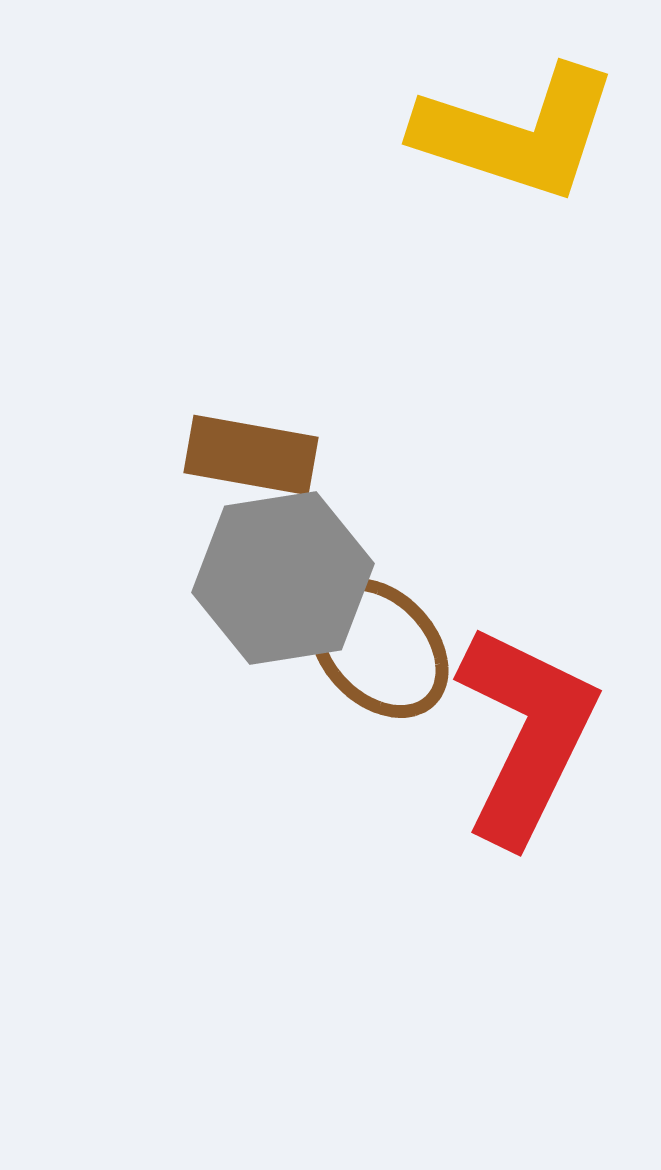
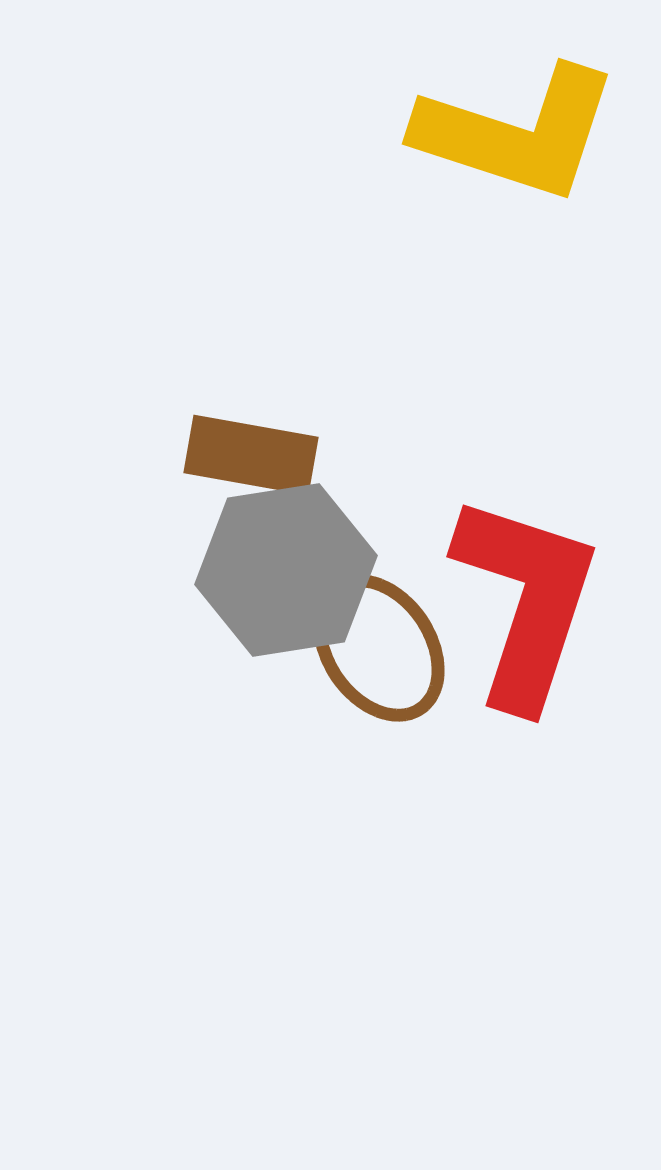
gray hexagon: moved 3 px right, 8 px up
brown ellipse: rotated 10 degrees clockwise
red L-shape: moved 133 px up; rotated 8 degrees counterclockwise
